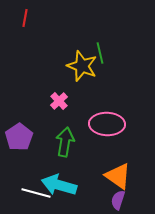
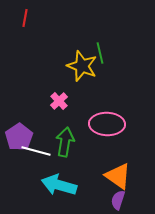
white line: moved 42 px up
